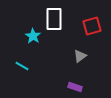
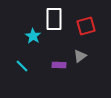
red square: moved 6 px left
cyan line: rotated 16 degrees clockwise
purple rectangle: moved 16 px left, 22 px up; rotated 16 degrees counterclockwise
